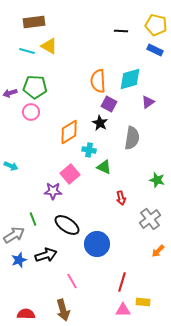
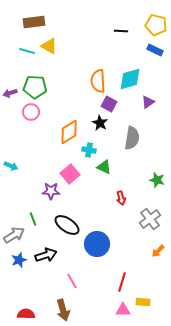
purple star: moved 2 px left
